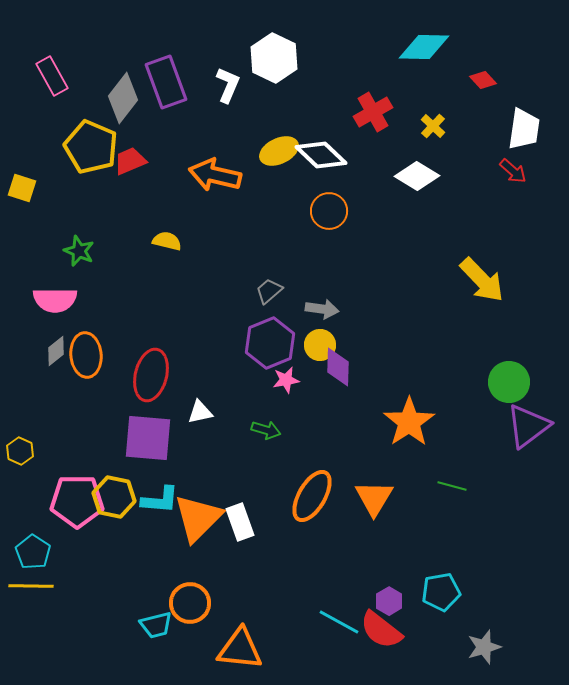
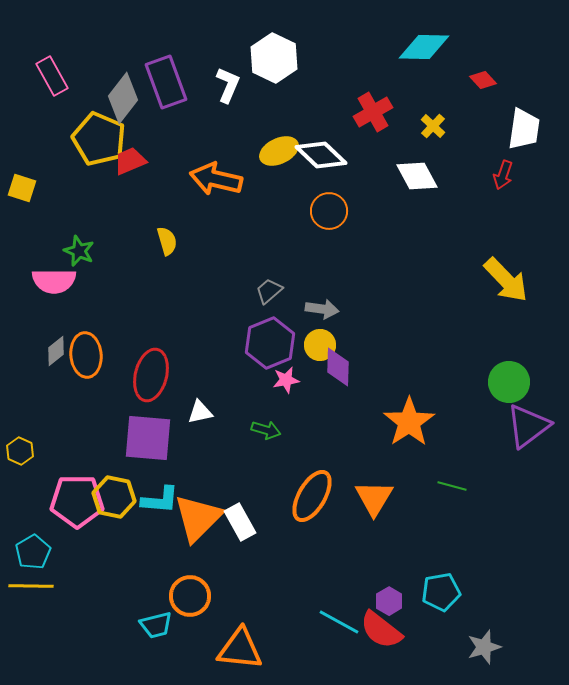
yellow pentagon at (91, 147): moved 8 px right, 8 px up
red arrow at (513, 171): moved 10 px left, 4 px down; rotated 68 degrees clockwise
orange arrow at (215, 175): moved 1 px right, 4 px down
white diamond at (417, 176): rotated 30 degrees clockwise
yellow semicircle at (167, 241): rotated 60 degrees clockwise
yellow arrow at (482, 280): moved 24 px right
pink semicircle at (55, 300): moved 1 px left, 19 px up
white rectangle at (240, 522): rotated 9 degrees counterclockwise
cyan pentagon at (33, 552): rotated 8 degrees clockwise
orange circle at (190, 603): moved 7 px up
